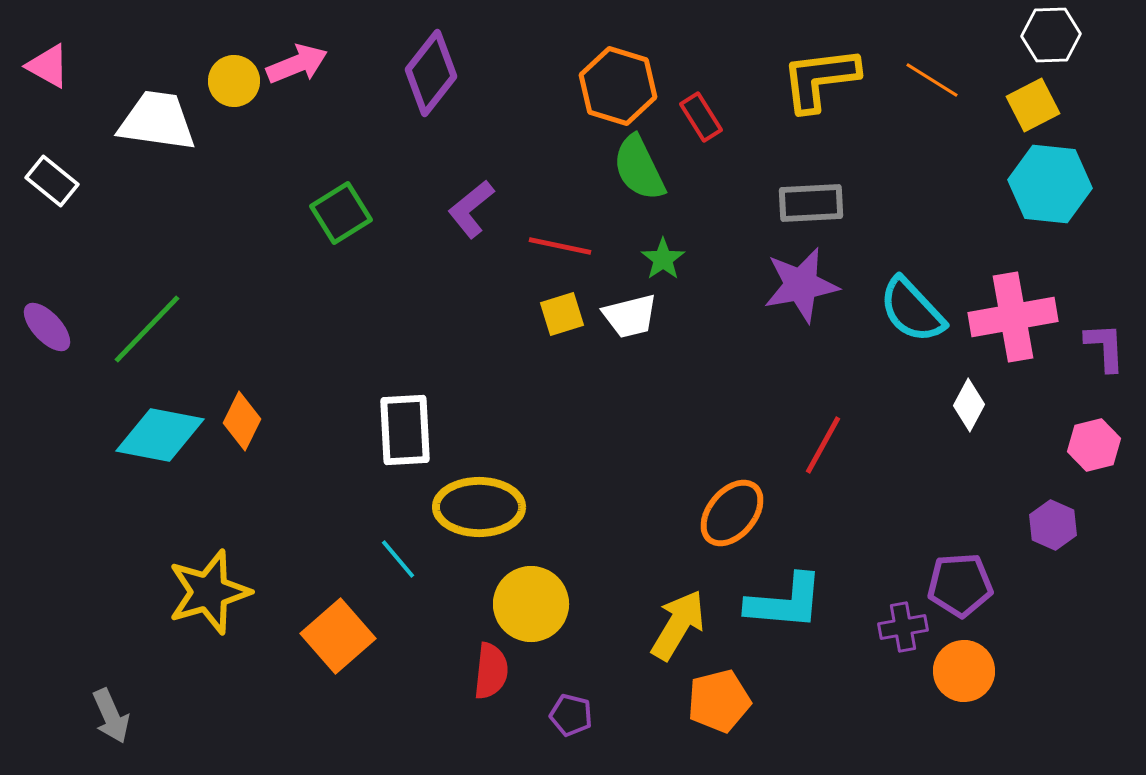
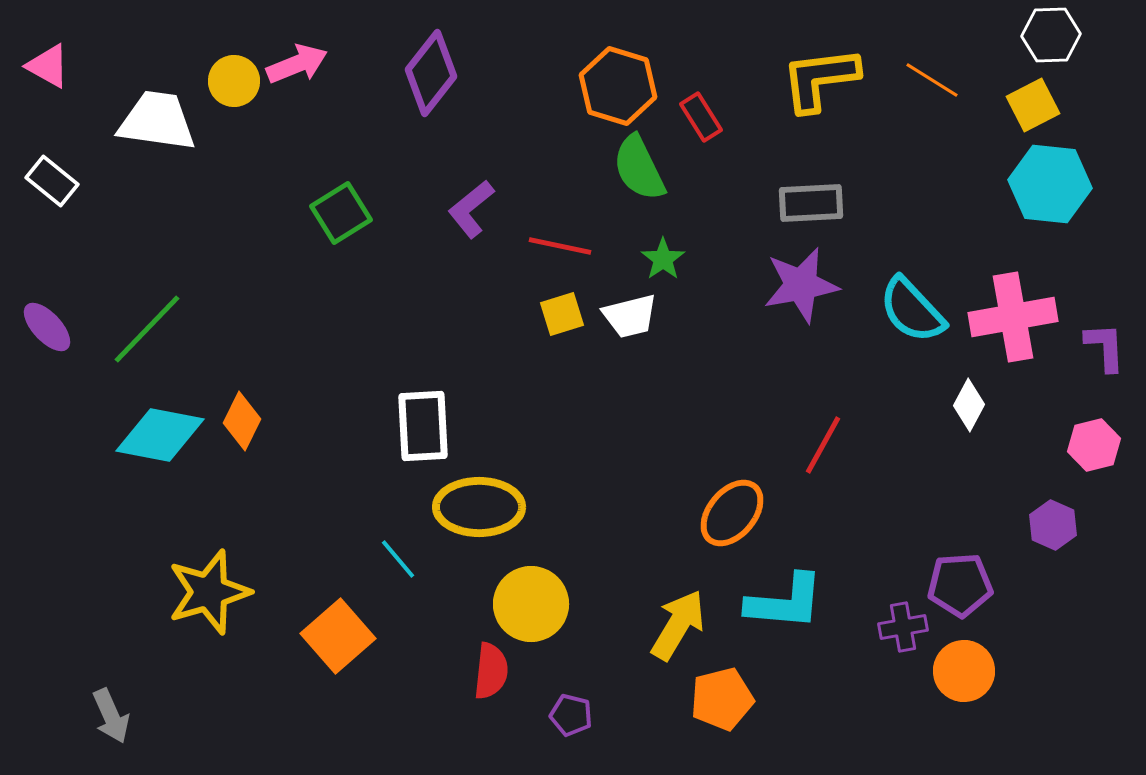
white rectangle at (405, 430): moved 18 px right, 4 px up
orange pentagon at (719, 701): moved 3 px right, 2 px up
